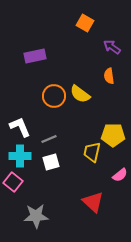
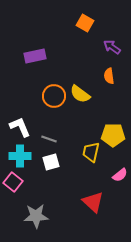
gray line: rotated 42 degrees clockwise
yellow trapezoid: moved 1 px left
